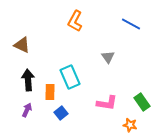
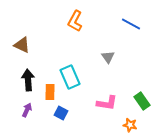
green rectangle: moved 1 px up
blue square: rotated 24 degrees counterclockwise
